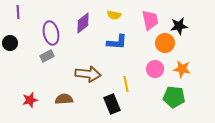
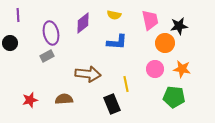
purple line: moved 3 px down
